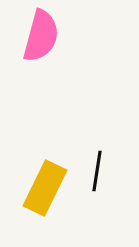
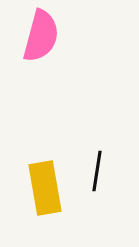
yellow rectangle: rotated 36 degrees counterclockwise
